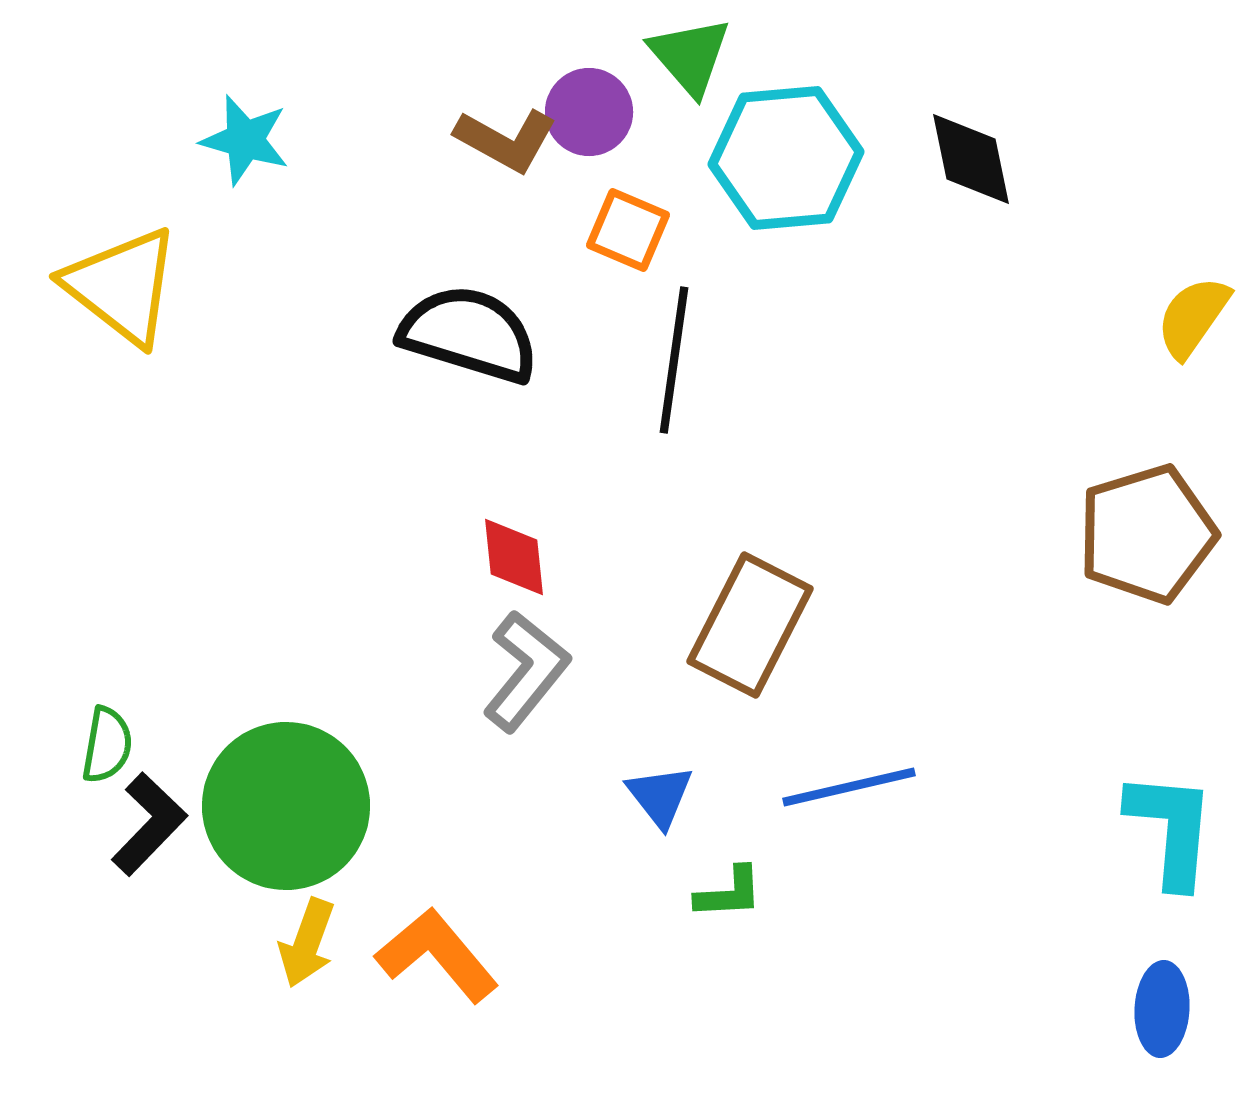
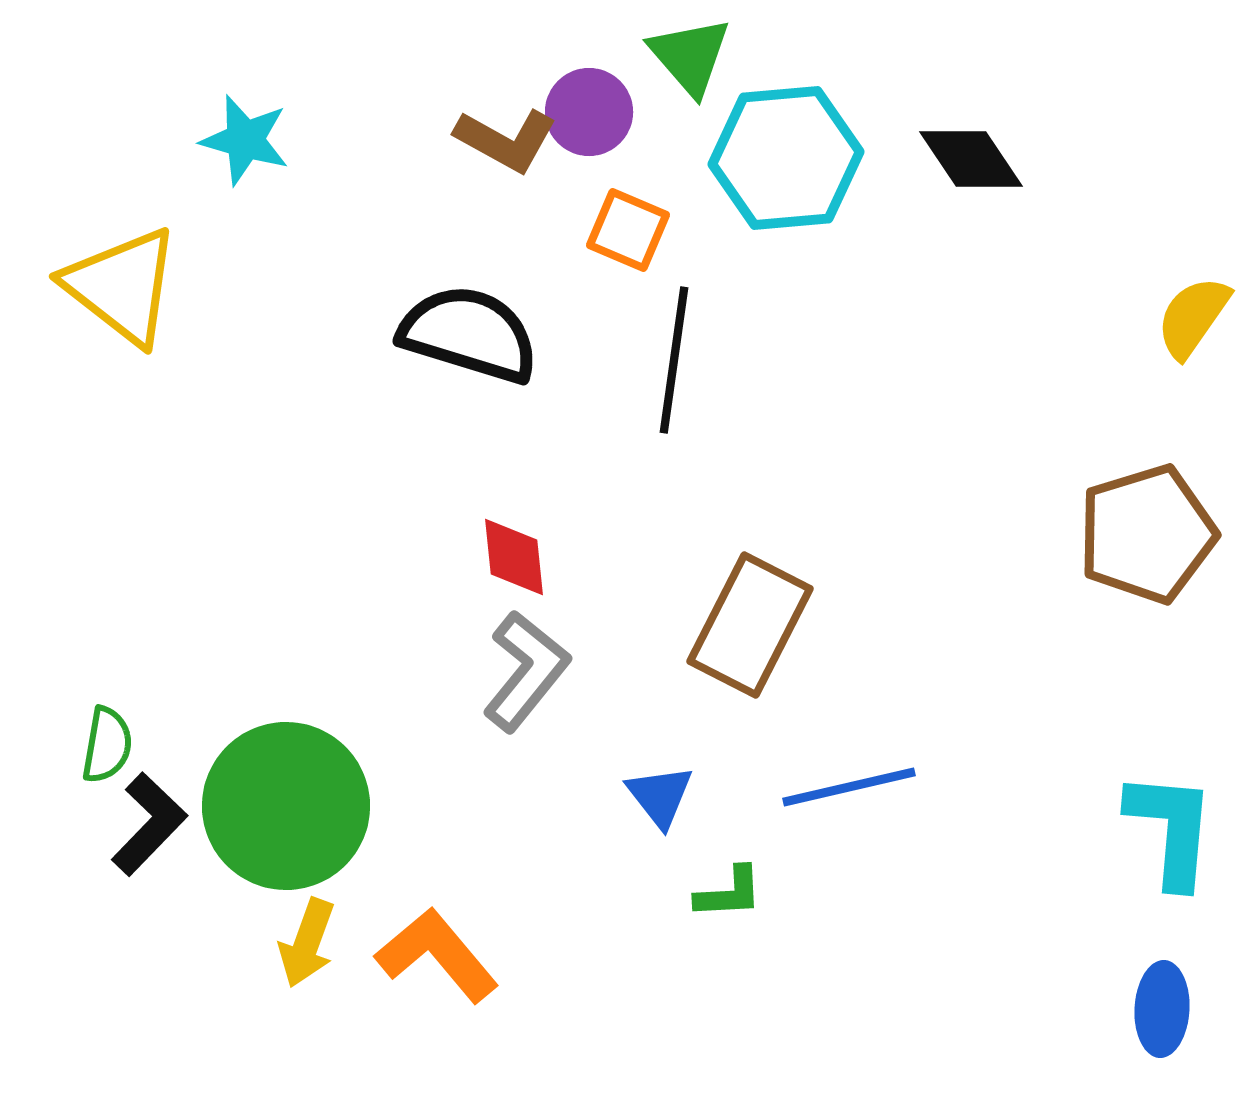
black diamond: rotated 22 degrees counterclockwise
